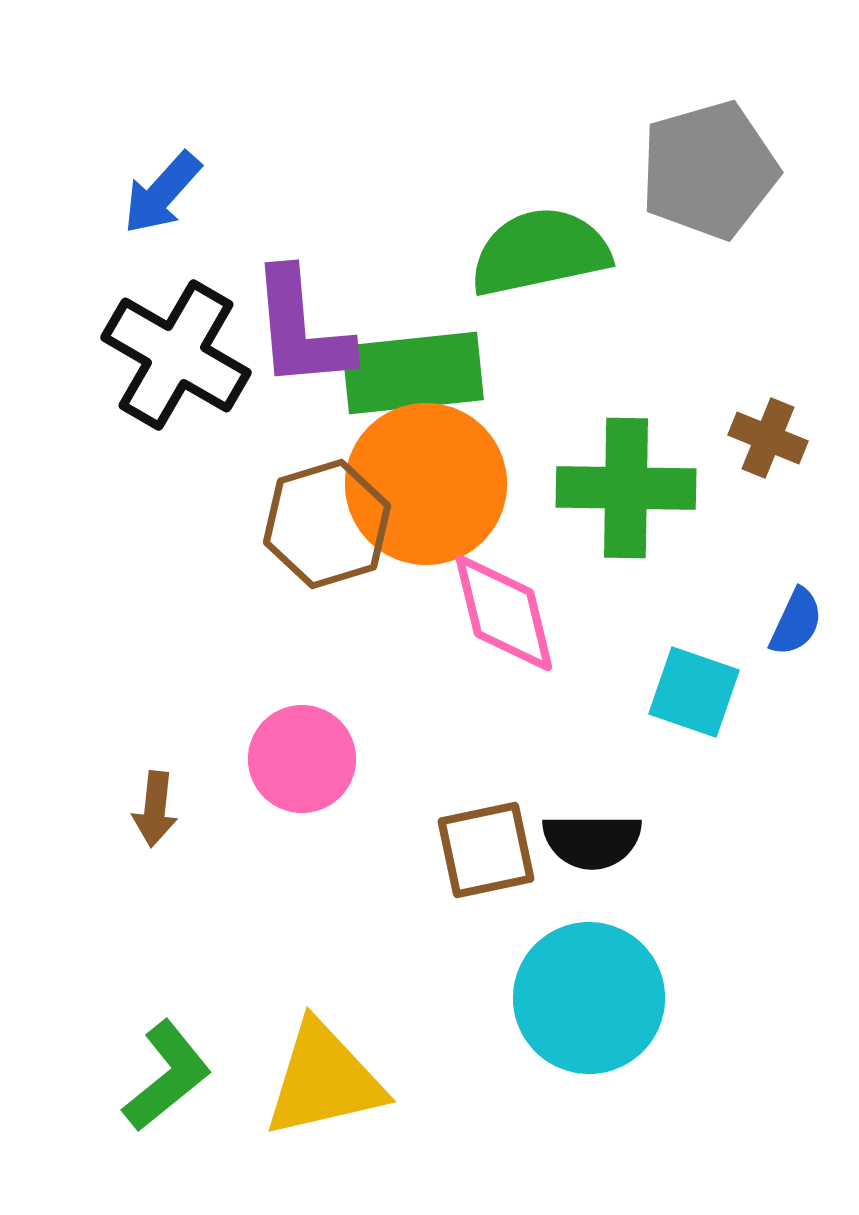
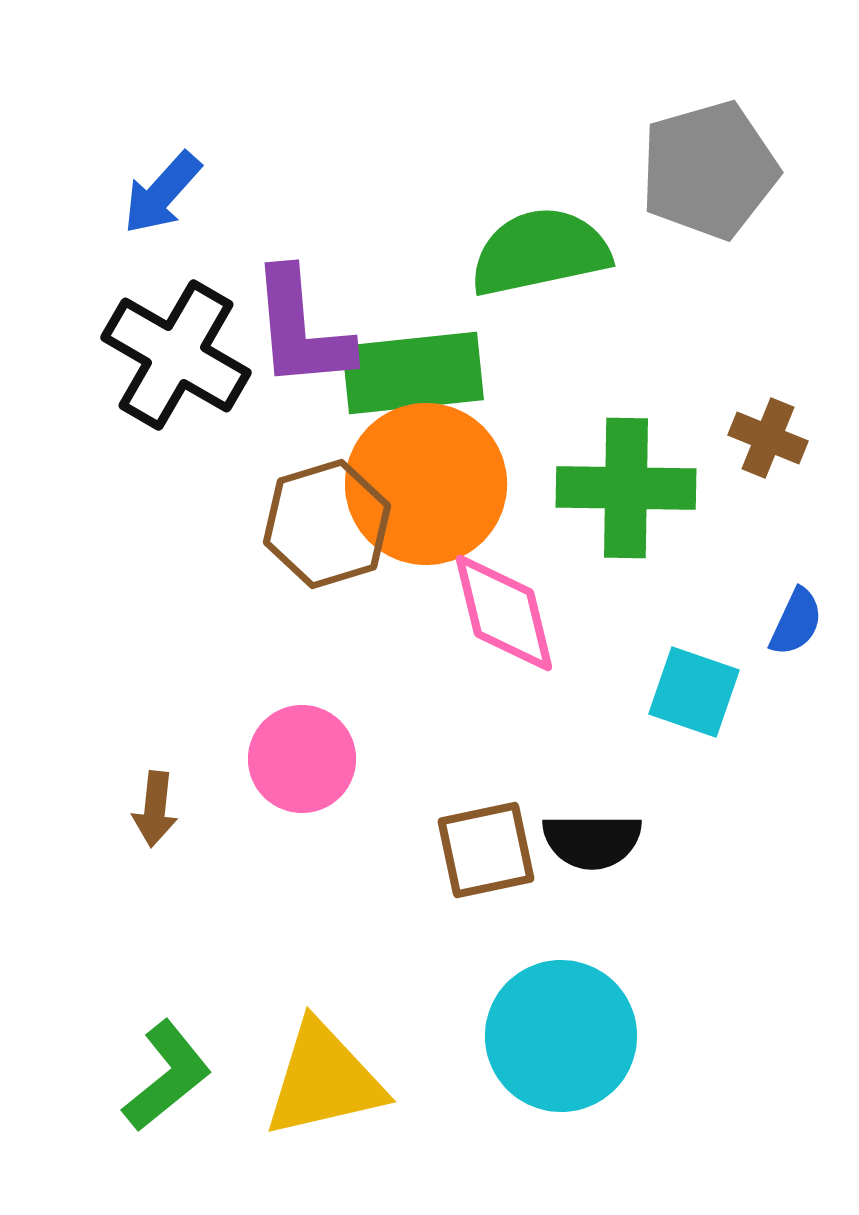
cyan circle: moved 28 px left, 38 px down
